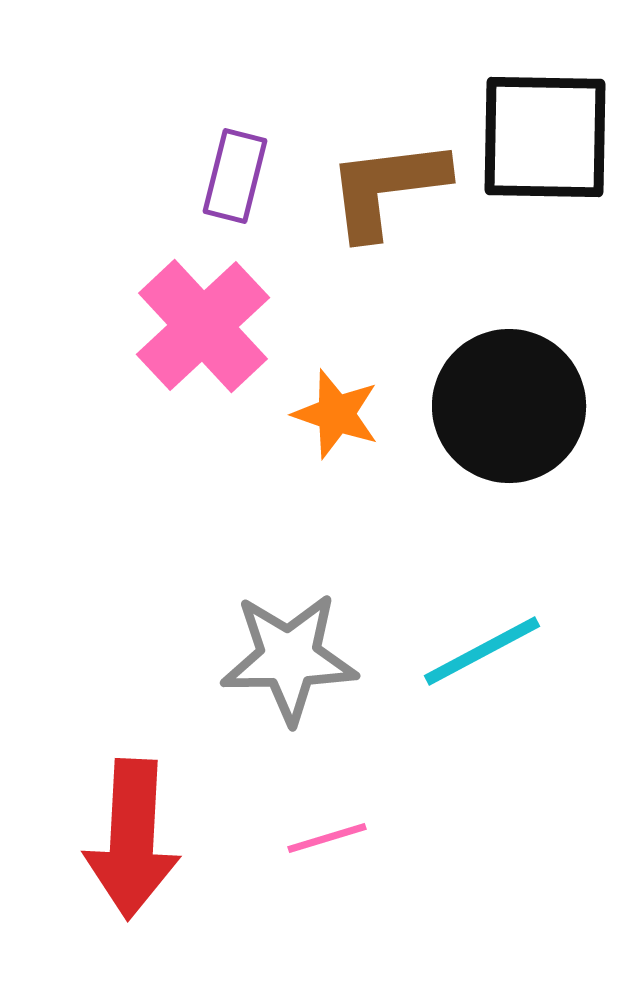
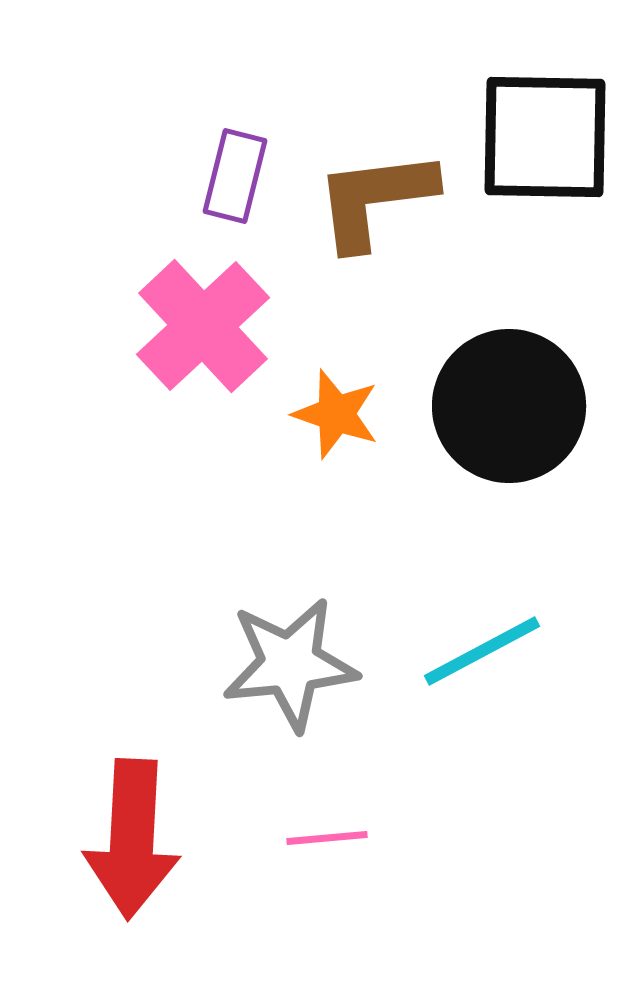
brown L-shape: moved 12 px left, 11 px down
gray star: moved 1 px right, 6 px down; rotated 5 degrees counterclockwise
pink line: rotated 12 degrees clockwise
